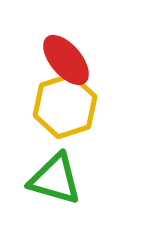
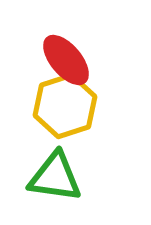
green triangle: moved 2 px up; rotated 8 degrees counterclockwise
